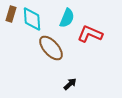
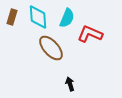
brown rectangle: moved 1 px right, 3 px down
cyan diamond: moved 6 px right, 2 px up
black arrow: rotated 64 degrees counterclockwise
